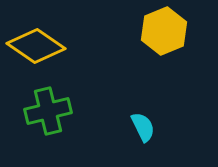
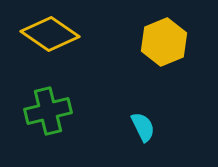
yellow hexagon: moved 11 px down
yellow diamond: moved 14 px right, 12 px up
